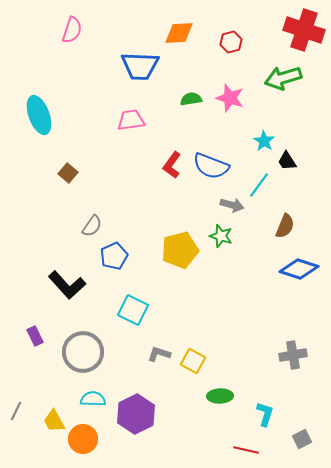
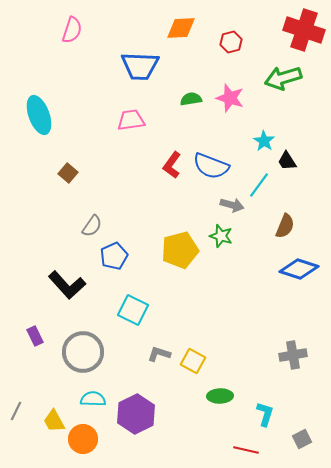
orange diamond: moved 2 px right, 5 px up
